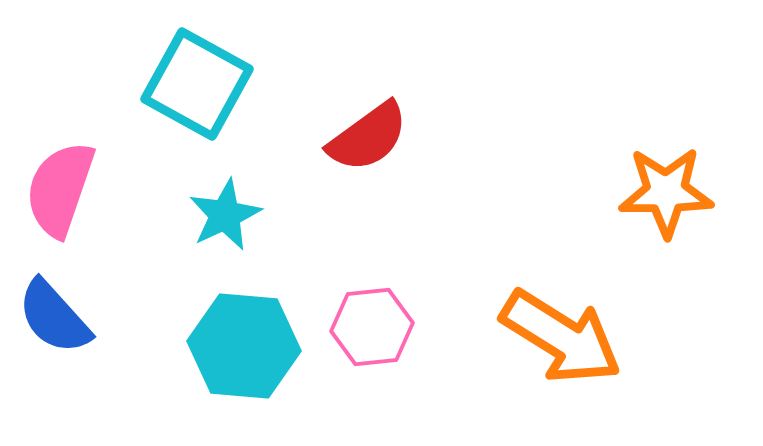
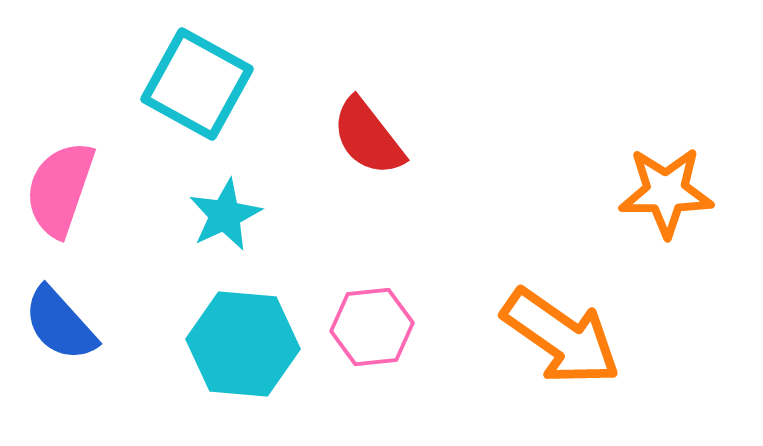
red semicircle: rotated 88 degrees clockwise
blue semicircle: moved 6 px right, 7 px down
orange arrow: rotated 3 degrees clockwise
cyan hexagon: moved 1 px left, 2 px up
